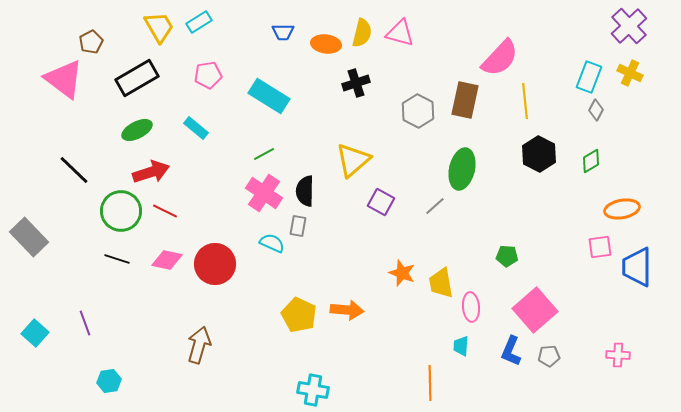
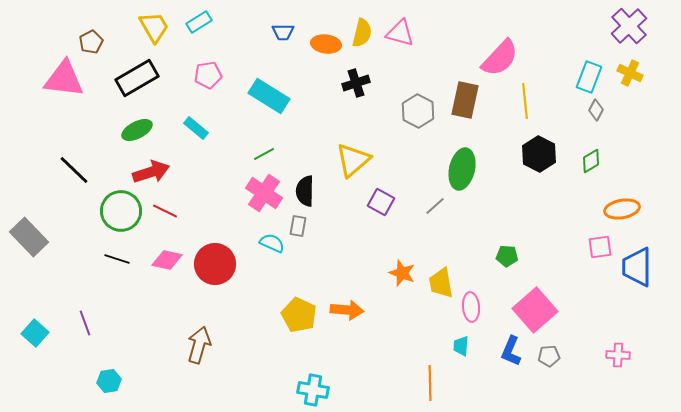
yellow trapezoid at (159, 27): moved 5 px left
pink triangle at (64, 79): rotated 30 degrees counterclockwise
